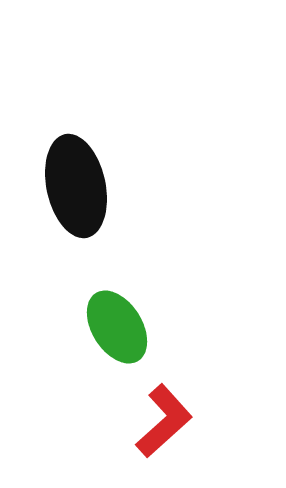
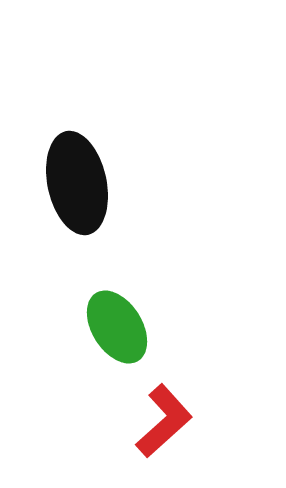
black ellipse: moved 1 px right, 3 px up
